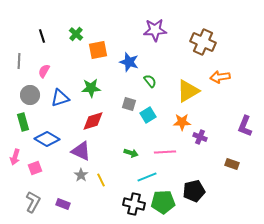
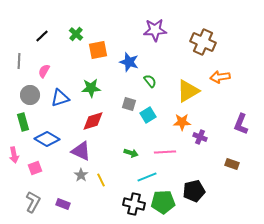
black line: rotated 64 degrees clockwise
purple L-shape: moved 4 px left, 2 px up
pink arrow: moved 1 px left, 2 px up; rotated 28 degrees counterclockwise
